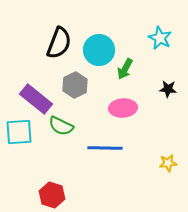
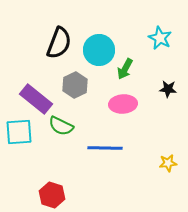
pink ellipse: moved 4 px up
